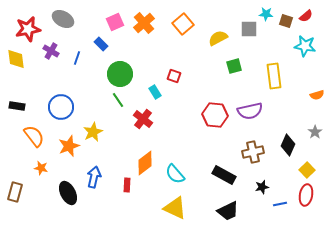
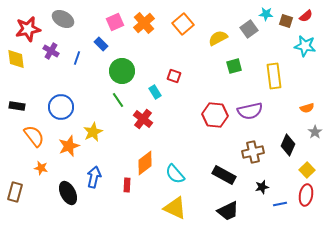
gray square at (249, 29): rotated 36 degrees counterclockwise
green circle at (120, 74): moved 2 px right, 3 px up
orange semicircle at (317, 95): moved 10 px left, 13 px down
